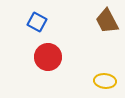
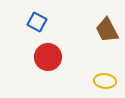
brown trapezoid: moved 9 px down
